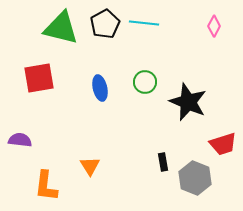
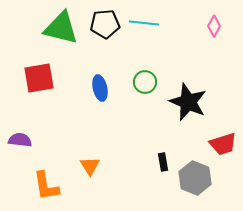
black pentagon: rotated 24 degrees clockwise
orange L-shape: rotated 16 degrees counterclockwise
